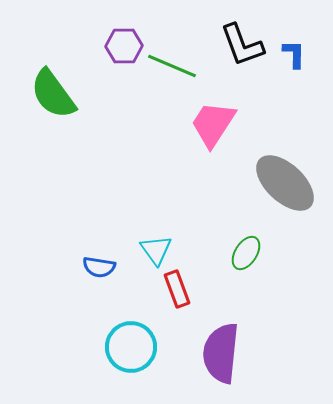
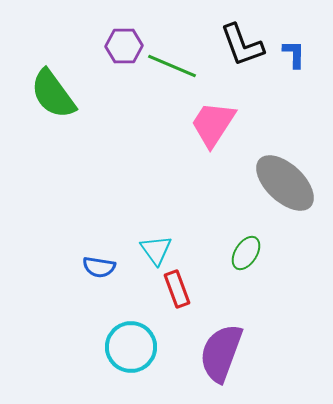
purple semicircle: rotated 14 degrees clockwise
